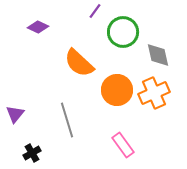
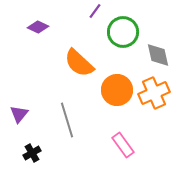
purple triangle: moved 4 px right
